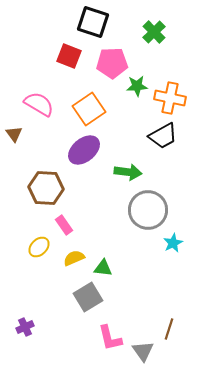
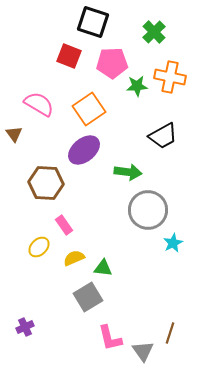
orange cross: moved 21 px up
brown hexagon: moved 5 px up
brown line: moved 1 px right, 4 px down
